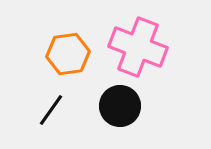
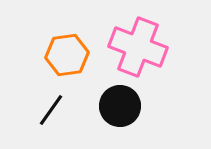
orange hexagon: moved 1 px left, 1 px down
